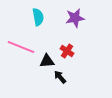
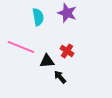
purple star: moved 8 px left, 5 px up; rotated 30 degrees clockwise
